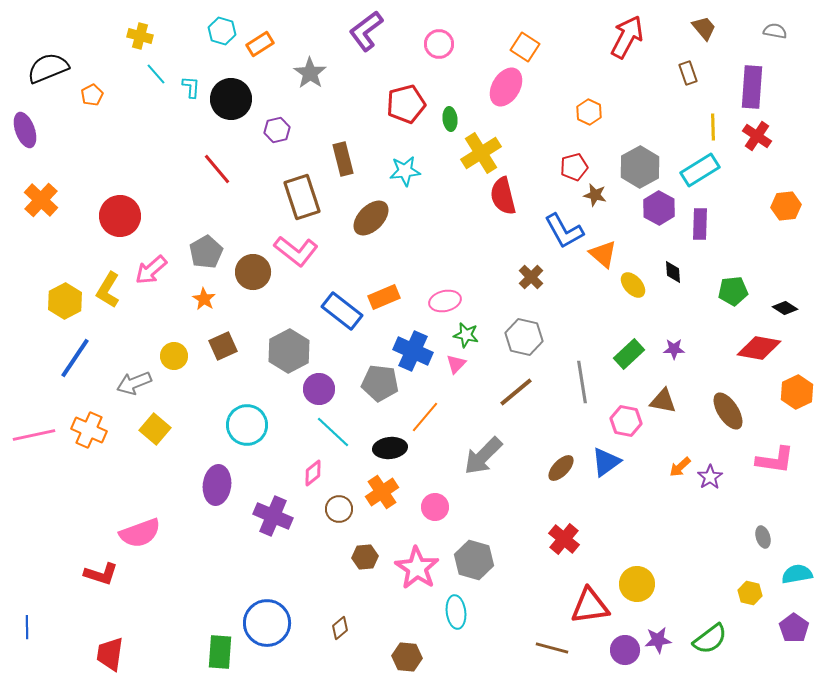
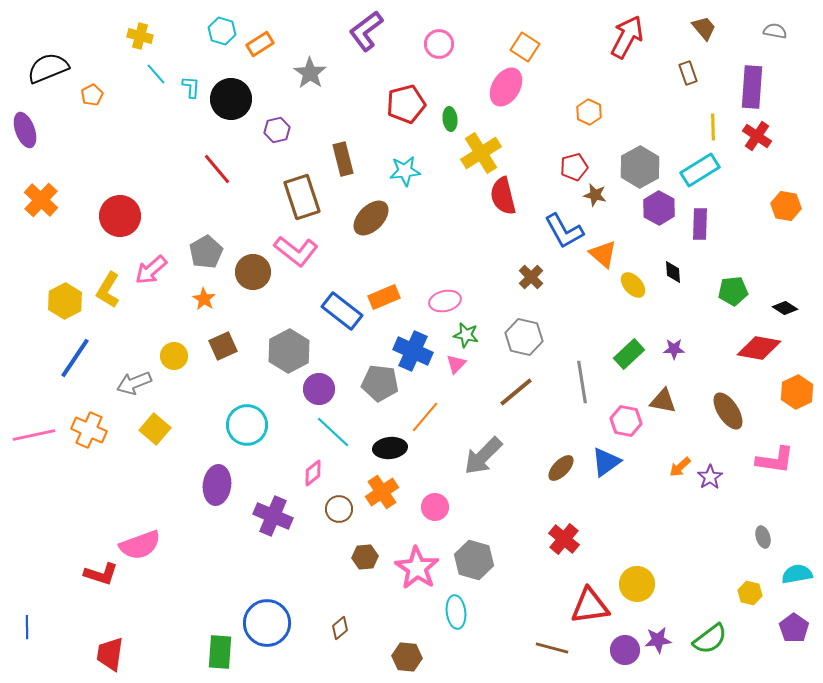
orange hexagon at (786, 206): rotated 16 degrees clockwise
pink semicircle at (140, 533): moved 12 px down
